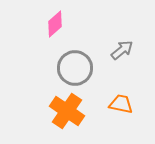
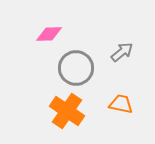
pink diamond: moved 6 px left, 10 px down; rotated 40 degrees clockwise
gray arrow: moved 2 px down
gray circle: moved 1 px right
